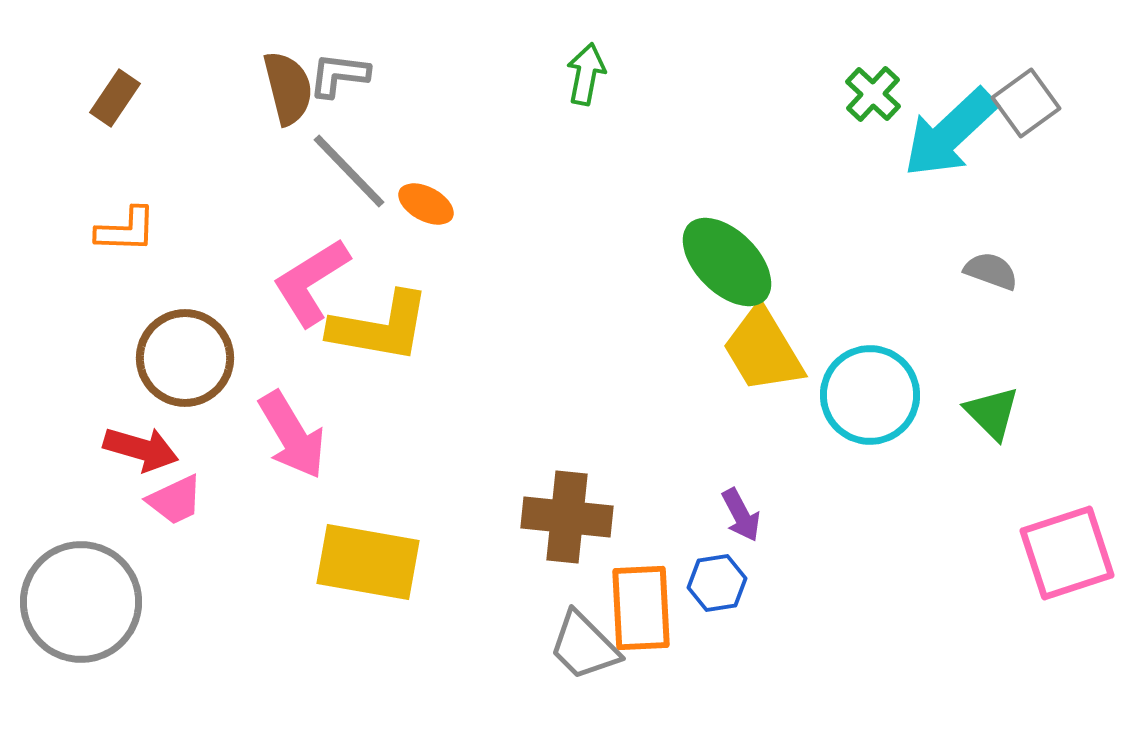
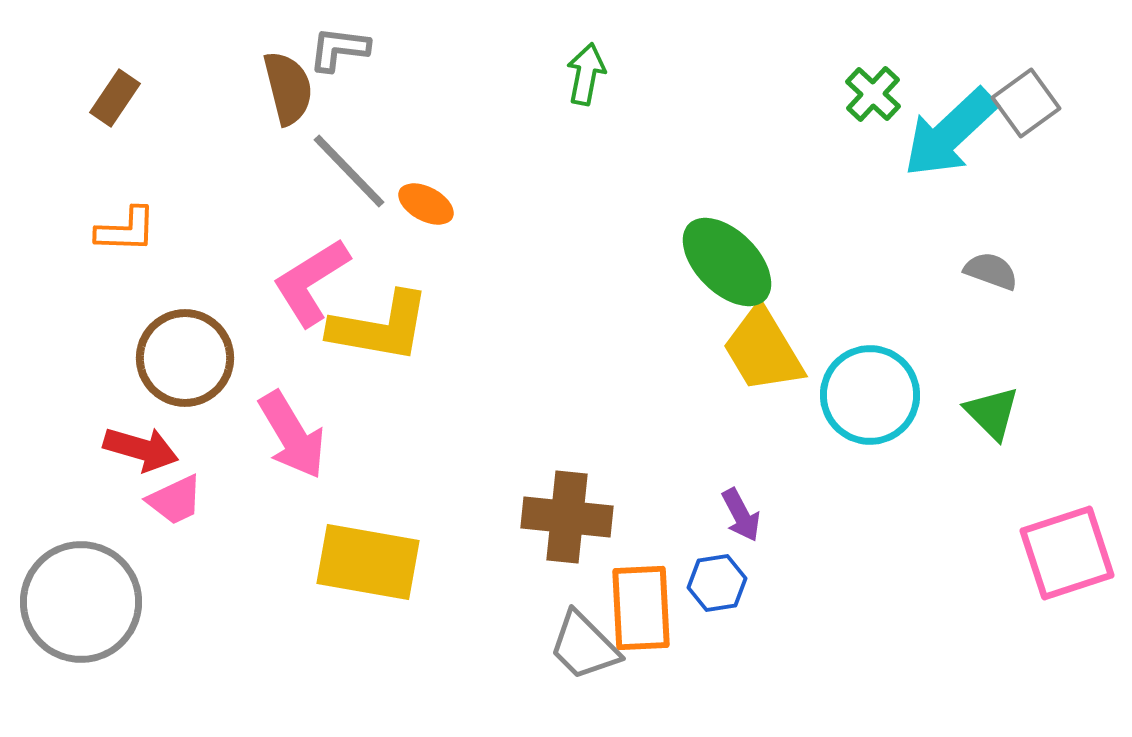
gray L-shape: moved 26 px up
